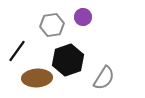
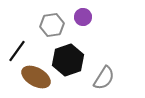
brown ellipse: moved 1 px left, 1 px up; rotated 32 degrees clockwise
